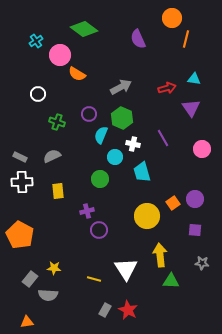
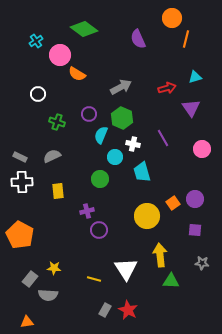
cyan triangle at (194, 79): moved 1 px right, 2 px up; rotated 24 degrees counterclockwise
